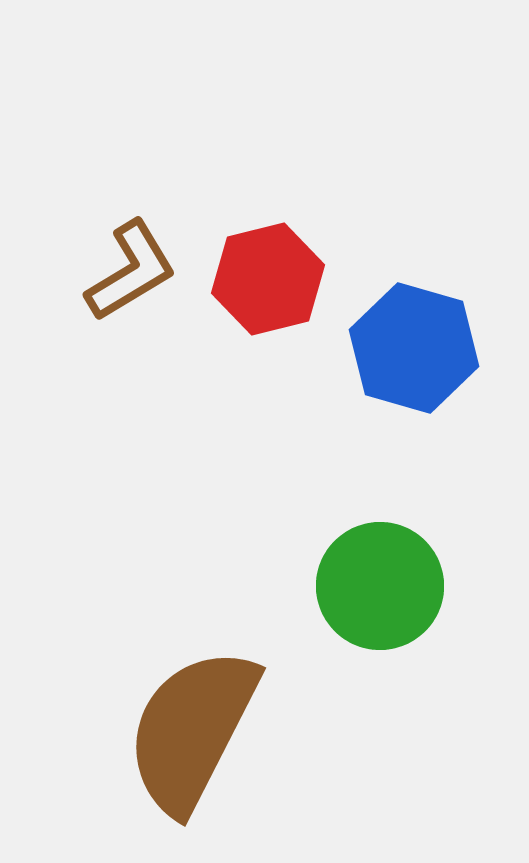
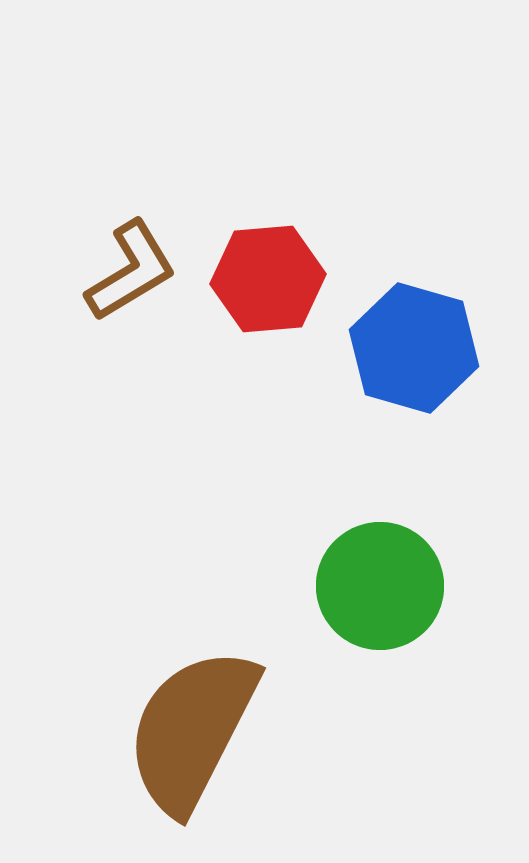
red hexagon: rotated 9 degrees clockwise
